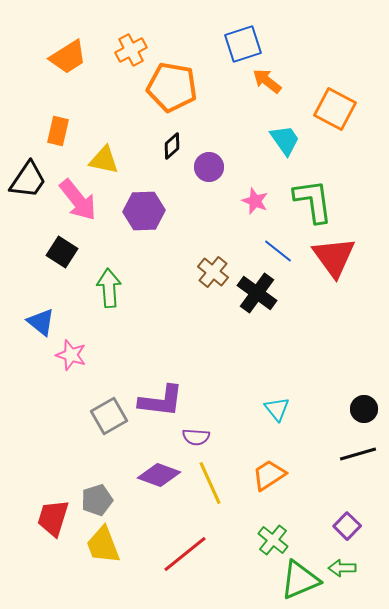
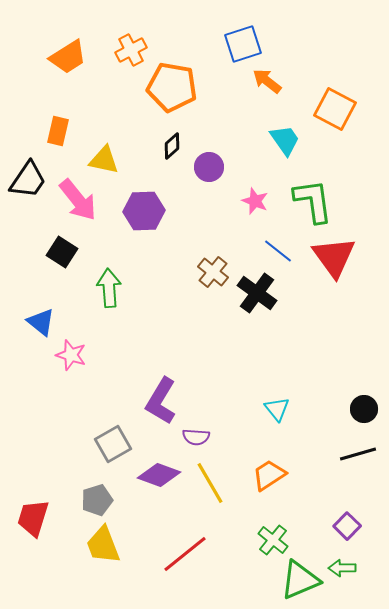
purple L-shape at (161, 401): rotated 114 degrees clockwise
gray square at (109, 416): moved 4 px right, 28 px down
yellow line at (210, 483): rotated 6 degrees counterclockwise
red trapezoid at (53, 518): moved 20 px left
